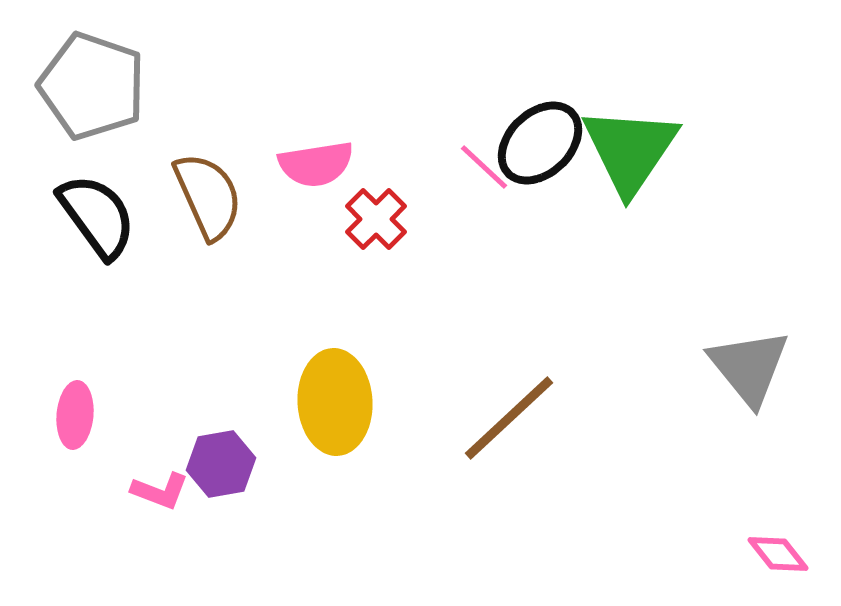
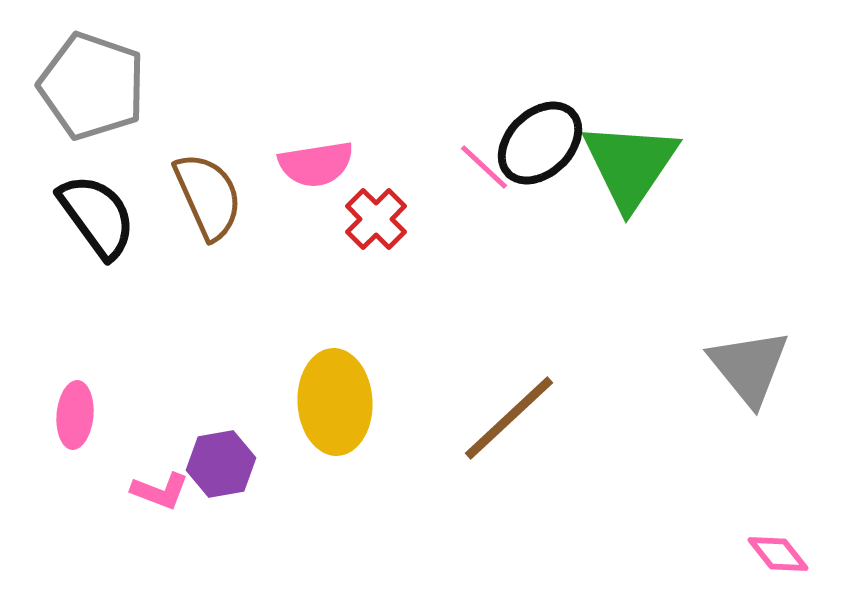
green triangle: moved 15 px down
